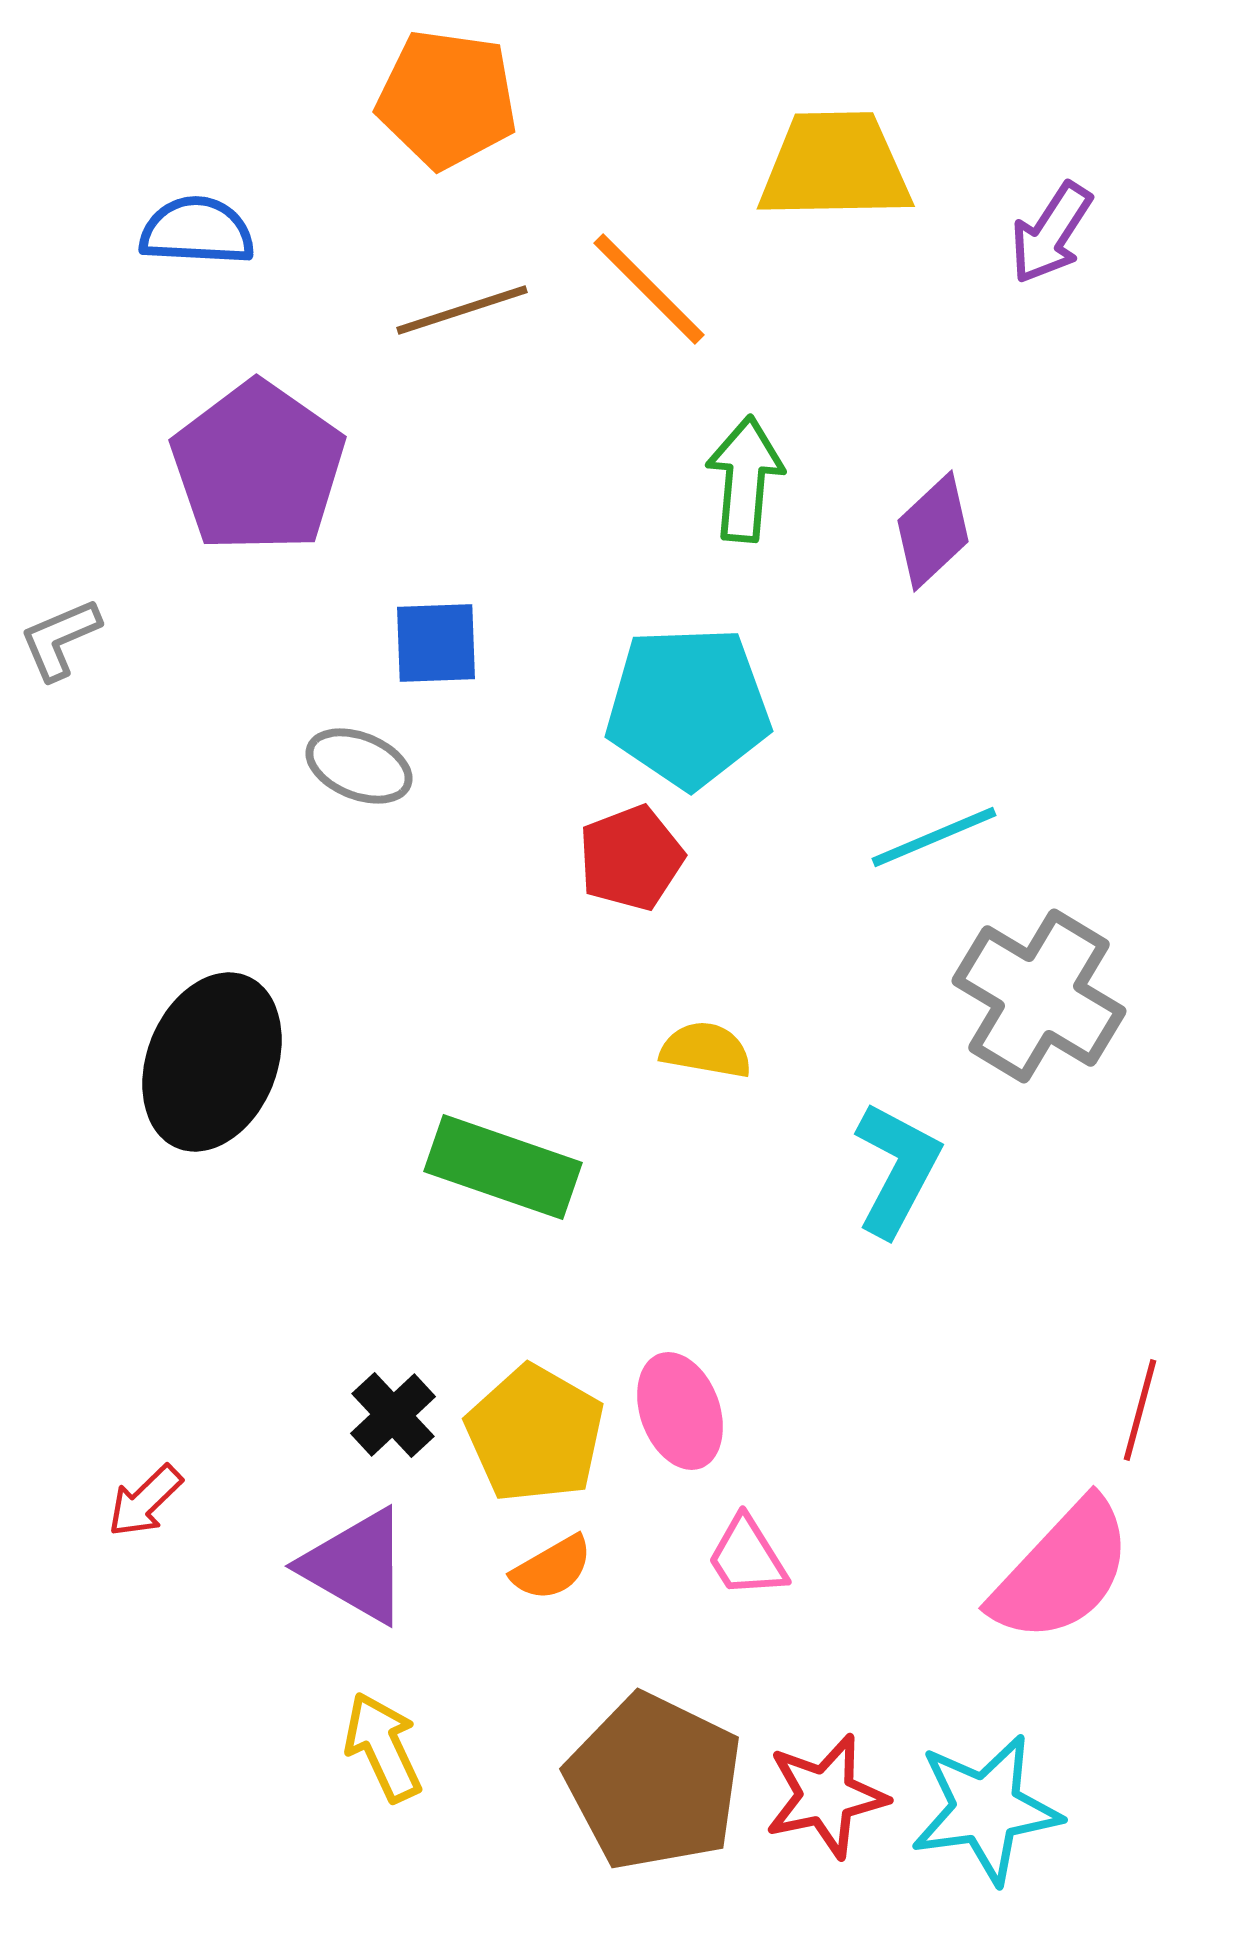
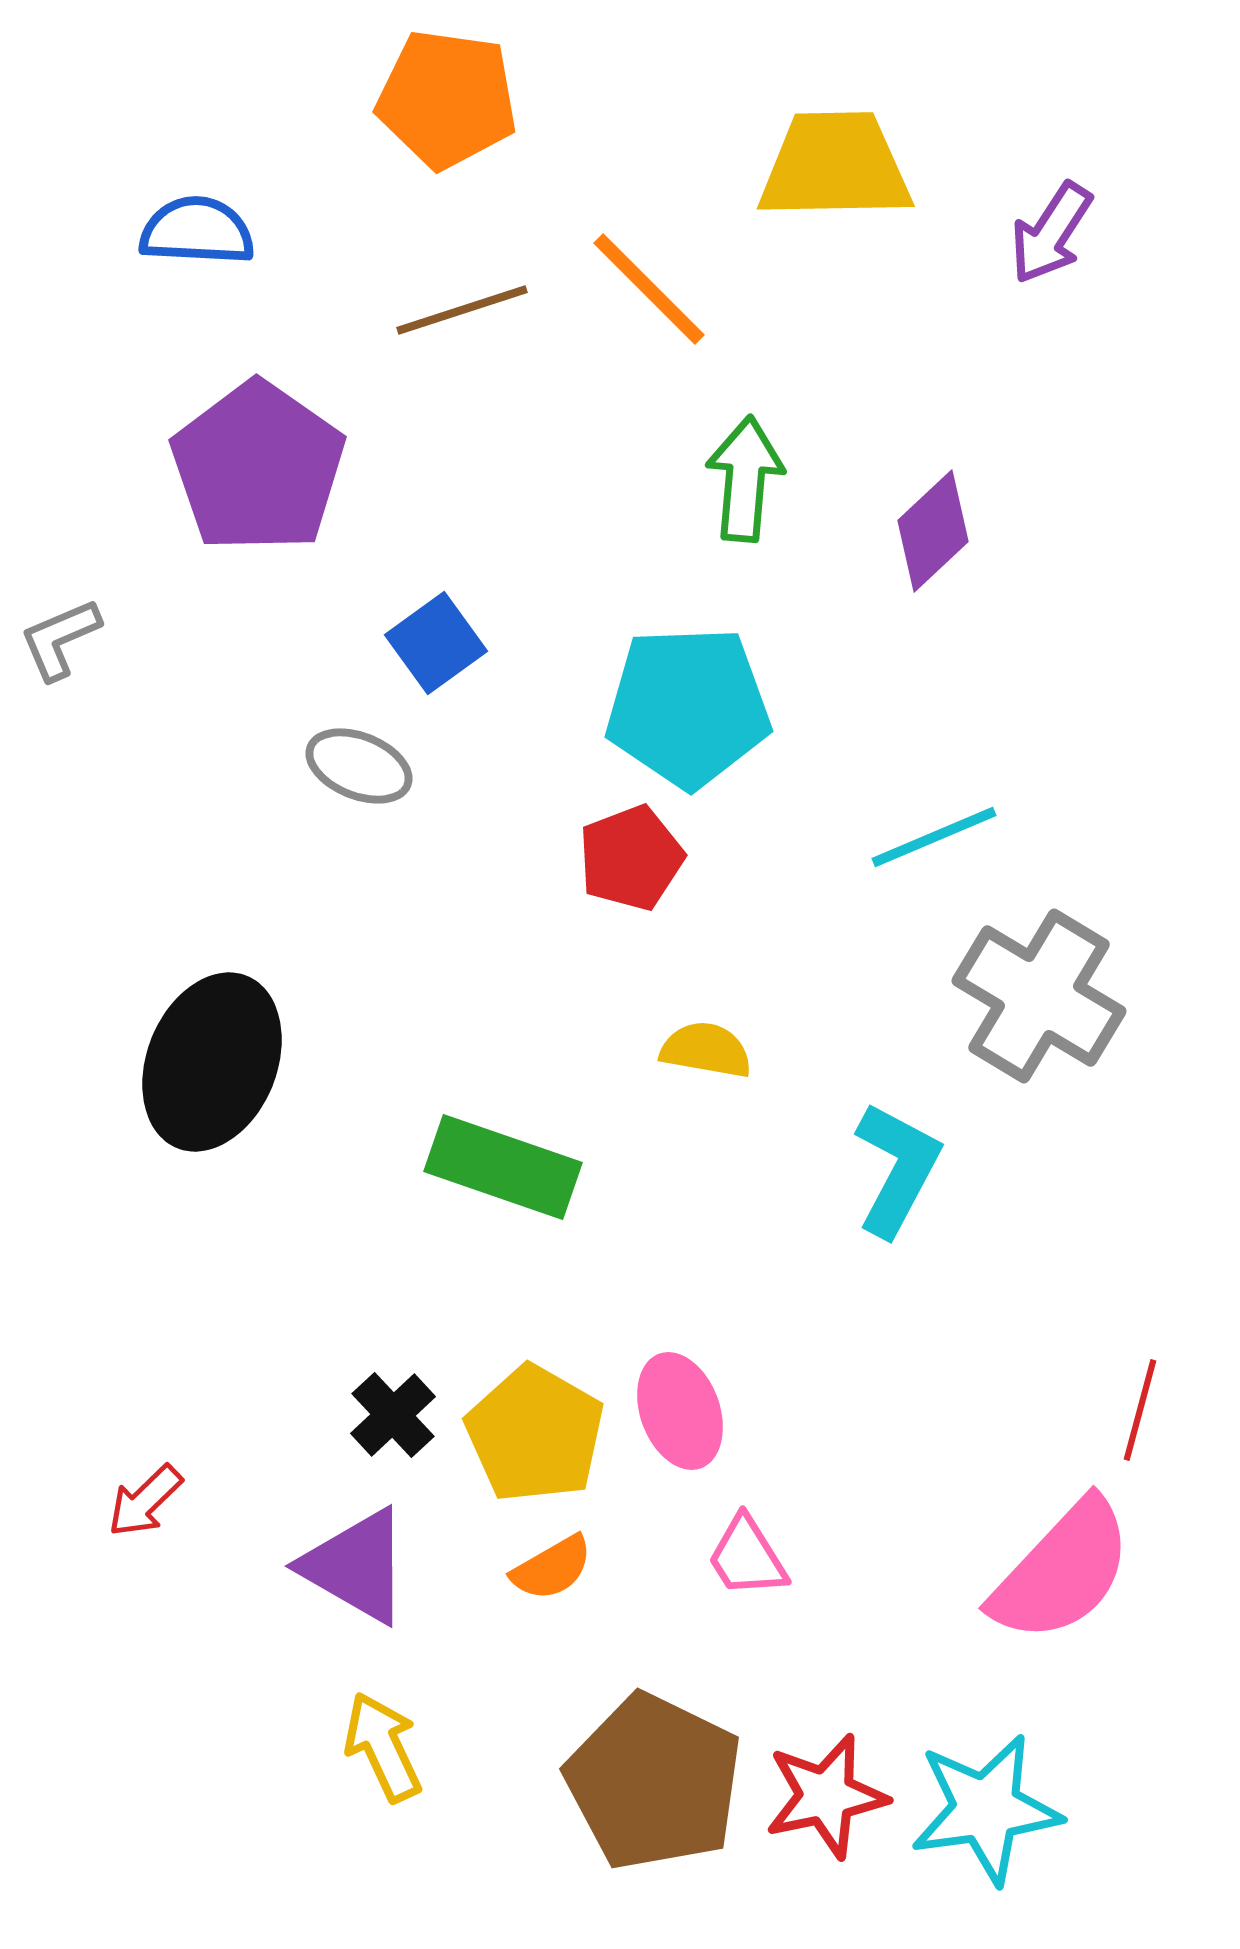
blue square: rotated 34 degrees counterclockwise
